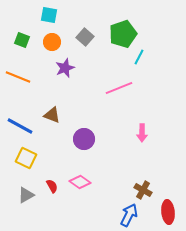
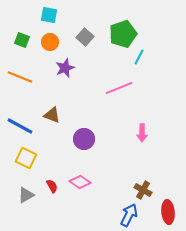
orange circle: moved 2 px left
orange line: moved 2 px right
